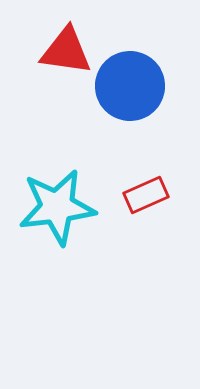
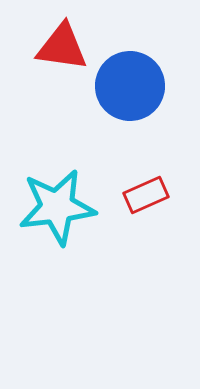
red triangle: moved 4 px left, 4 px up
